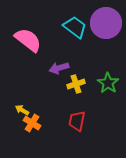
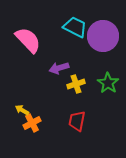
purple circle: moved 3 px left, 13 px down
cyan trapezoid: rotated 10 degrees counterclockwise
pink semicircle: rotated 8 degrees clockwise
orange cross: rotated 30 degrees clockwise
